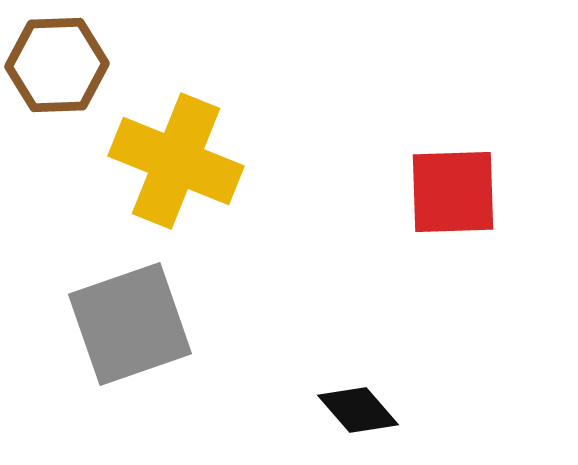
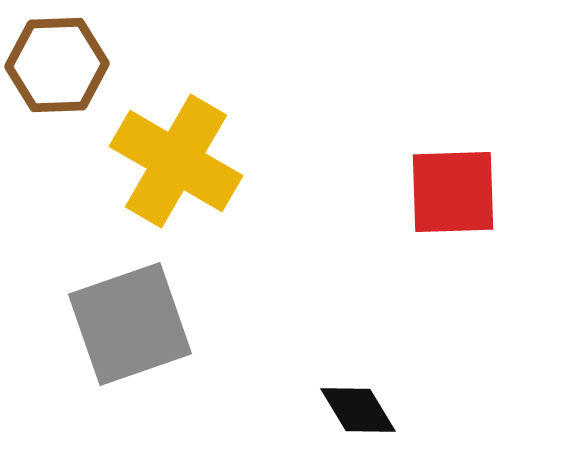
yellow cross: rotated 8 degrees clockwise
black diamond: rotated 10 degrees clockwise
